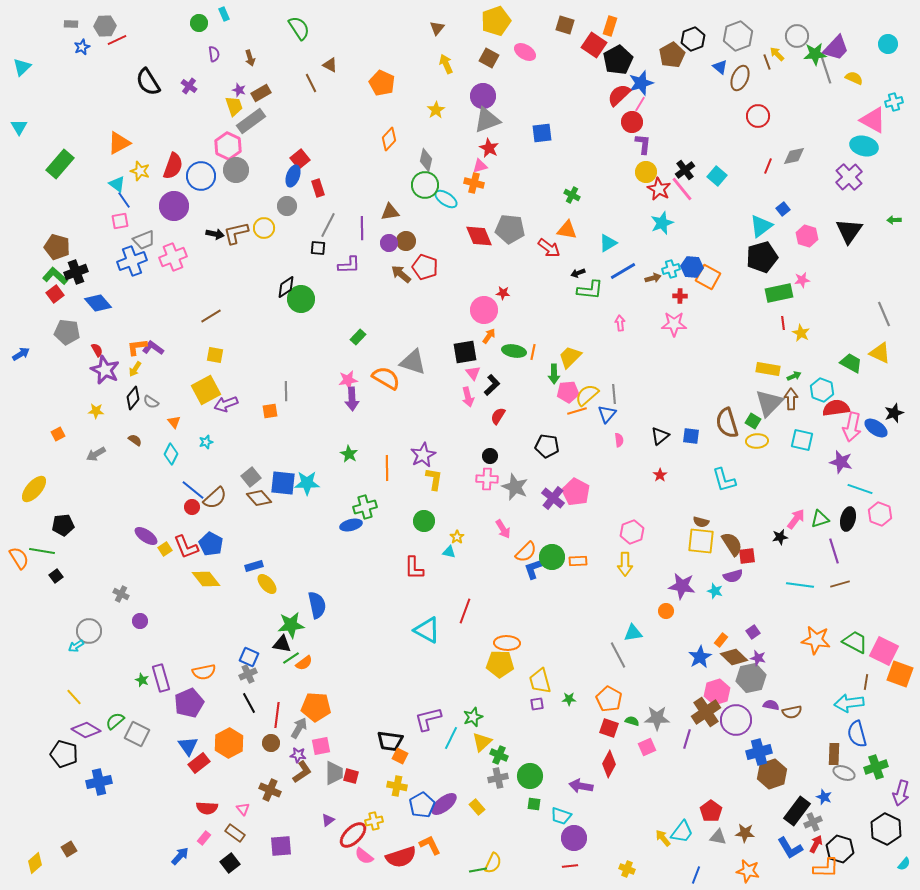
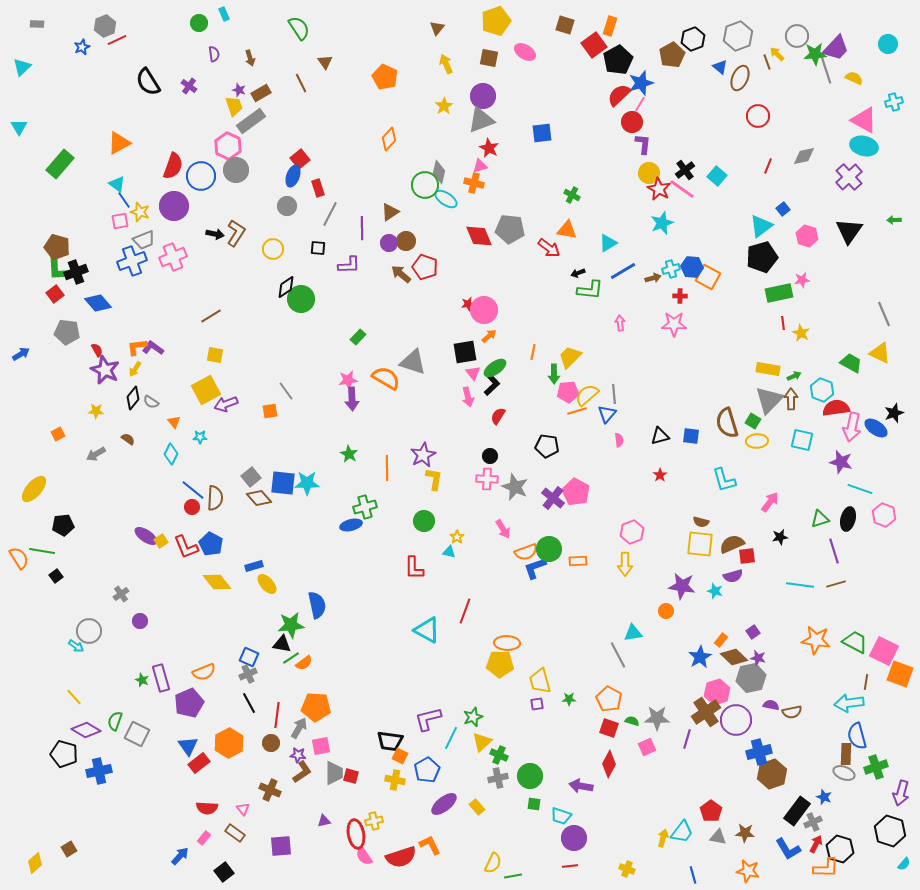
gray rectangle at (71, 24): moved 34 px left
gray hexagon at (105, 26): rotated 20 degrees counterclockwise
red square at (594, 45): rotated 20 degrees clockwise
brown square at (489, 58): rotated 18 degrees counterclockwise
brown triangle at (330, 65): moved 5 px left, 3 px up; rotated 28 degrees clockwise
brown line at (311, 83): moved 10 px left
orange pentagon at (382, 83): moved 3 px right, 6 px up
yellow star at (436, 110): moved 8 px right, 4 px up
gray triangle at (487, 120): moved 6 px left
pink triangle at (873, 120): moved 9 px left
gray diamond at (794, 156): moved 10 px right
gray diamond at (426, 160): moved 13 px right, 12 px down
yellow star at (140, 171): moved 41 px down
yellow circle at (646, 172): moved 3 px right, 1 px down
pink line at (682, 189): rotated 16 degrees counterclockwise
brown triangle at (390, 212): rotated 24 degrees counterclockwise
gray line at (328, 225): moved 2 px right, 11 px up
yellow circle at (264, 228): moved 9 px right, 21 px down
brown L-shape at (236, 233): rotated 136 degrees clockwise
green L-shape at (55, 276): moved 2 px right, 7 px up; rotated 135 degrees counterclockwise
red star at (503, 293): moved 35 px left, 11 px down; rotated 16 degrees counterclockwise
orange arrow at (489, 336): rotated 14 degrees clockwise
green ellipse at (514, 351): moved 19 px left, 17 px down; rotated 45 degrees counterclockwise
gray line at (286, 391): rotated 36 degrees counterclockwise
gray triangle at (769, 403): moved 3 px up
black triangle at (660, 436): rotated 24 degrees clockwise
brown semicircle at (135, 440): moved 7 px left, 1 px up
cyan star at (206, 442): moved 6 px left, 5 px up; rotated 16 degrees clockwise
brown semicircle at (215, 498): rotated 45 degrees counterclockwise
pink hexagon at (880, 514): moved 4 px right, 1 px down
pink arrow at (796, 519): moved 26 px left, 17 px up
yellow square at (701, 541): moved 1 px left, 3 px down
brown semicircle at (732, 544): rotated 80 degrees counterclockwise
yellow square at (165, 549): moved 4 px left, 8 px up
orange semicircle at (526, 552): rotated 25 degrees clockwise
green circle at (552, 557): moved 3 px left, 8 px up
yellow diamond at (206, 579): moved 11 px right, 3 px down
brown line at (840, 584): moved 4 px left
gray cross at (121, 594): rotated 28 degrees clockwise
cyan arrow at (76, 646): rotated 112 degrees counterclockwise
orange semicircle at (204, 672): rotated 10 degrees counterclockwise
green semicircle at (115, 721): rotated 30 degrees counterclockwise
blue semicircle at (857, 734): moved 2 px down
brown rectangle at (834, 754): moved 12 px right
blue cross at (99, 782): moved 11 px up
yellow cross at (397, 786): moved 2 px left, 6 px up
blue pentagon at (422, 805): moved 5 px right, 35 px up
purple triangle at (328, 820): moved 4 px left, 1 px down; rotated 24 degrees clockwise
black hexagon at (886, 829): moved 4 px right, 2 px down; rotated 8 degrees counterclockwise
red ellipse at (353, 835): moved 3 px right, 1 px up; rotated 56 degrees counterclockwise
yellow arrow at (663, 838): rotated 54 degrees clockwise
blue L-shape at (790, 848): moved 2 px left, 1 px down
pink semicircle at (364, 856): rotated 18 degrees clockwise
black square at (230, 863): moved 6 px left, 9 px down
green line at (478, 870): moved 35 px right, 6 px down
blue line at (696, 875): moved 3 px left; rotated 36 degrees counterclockwise
